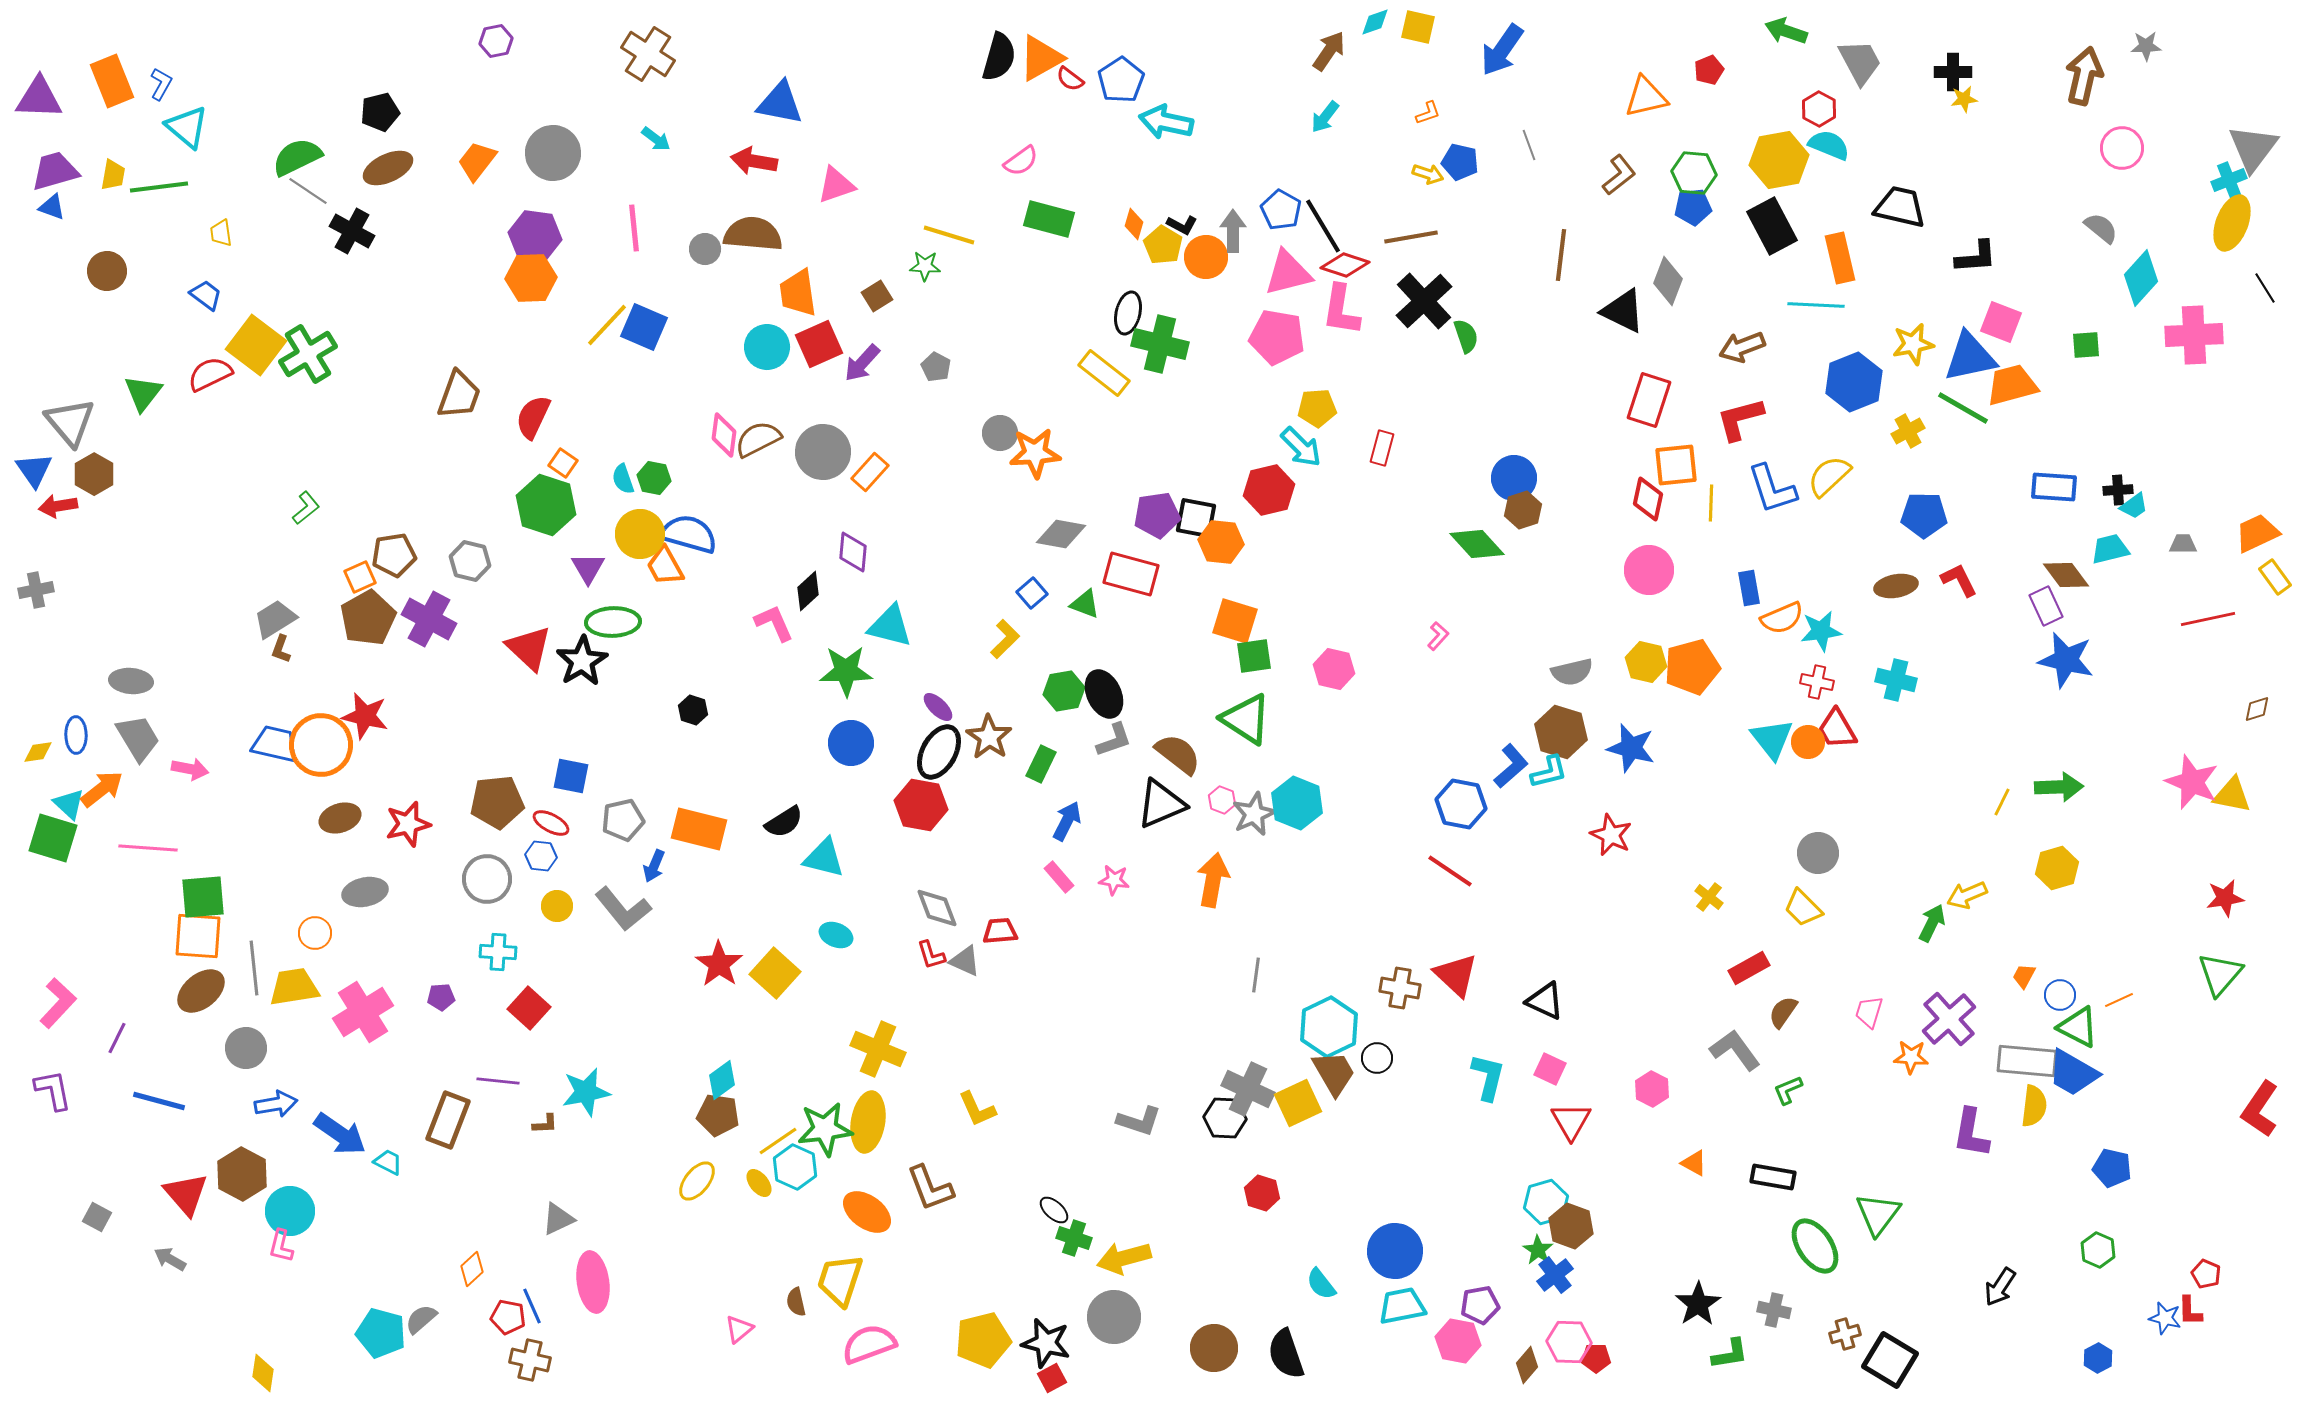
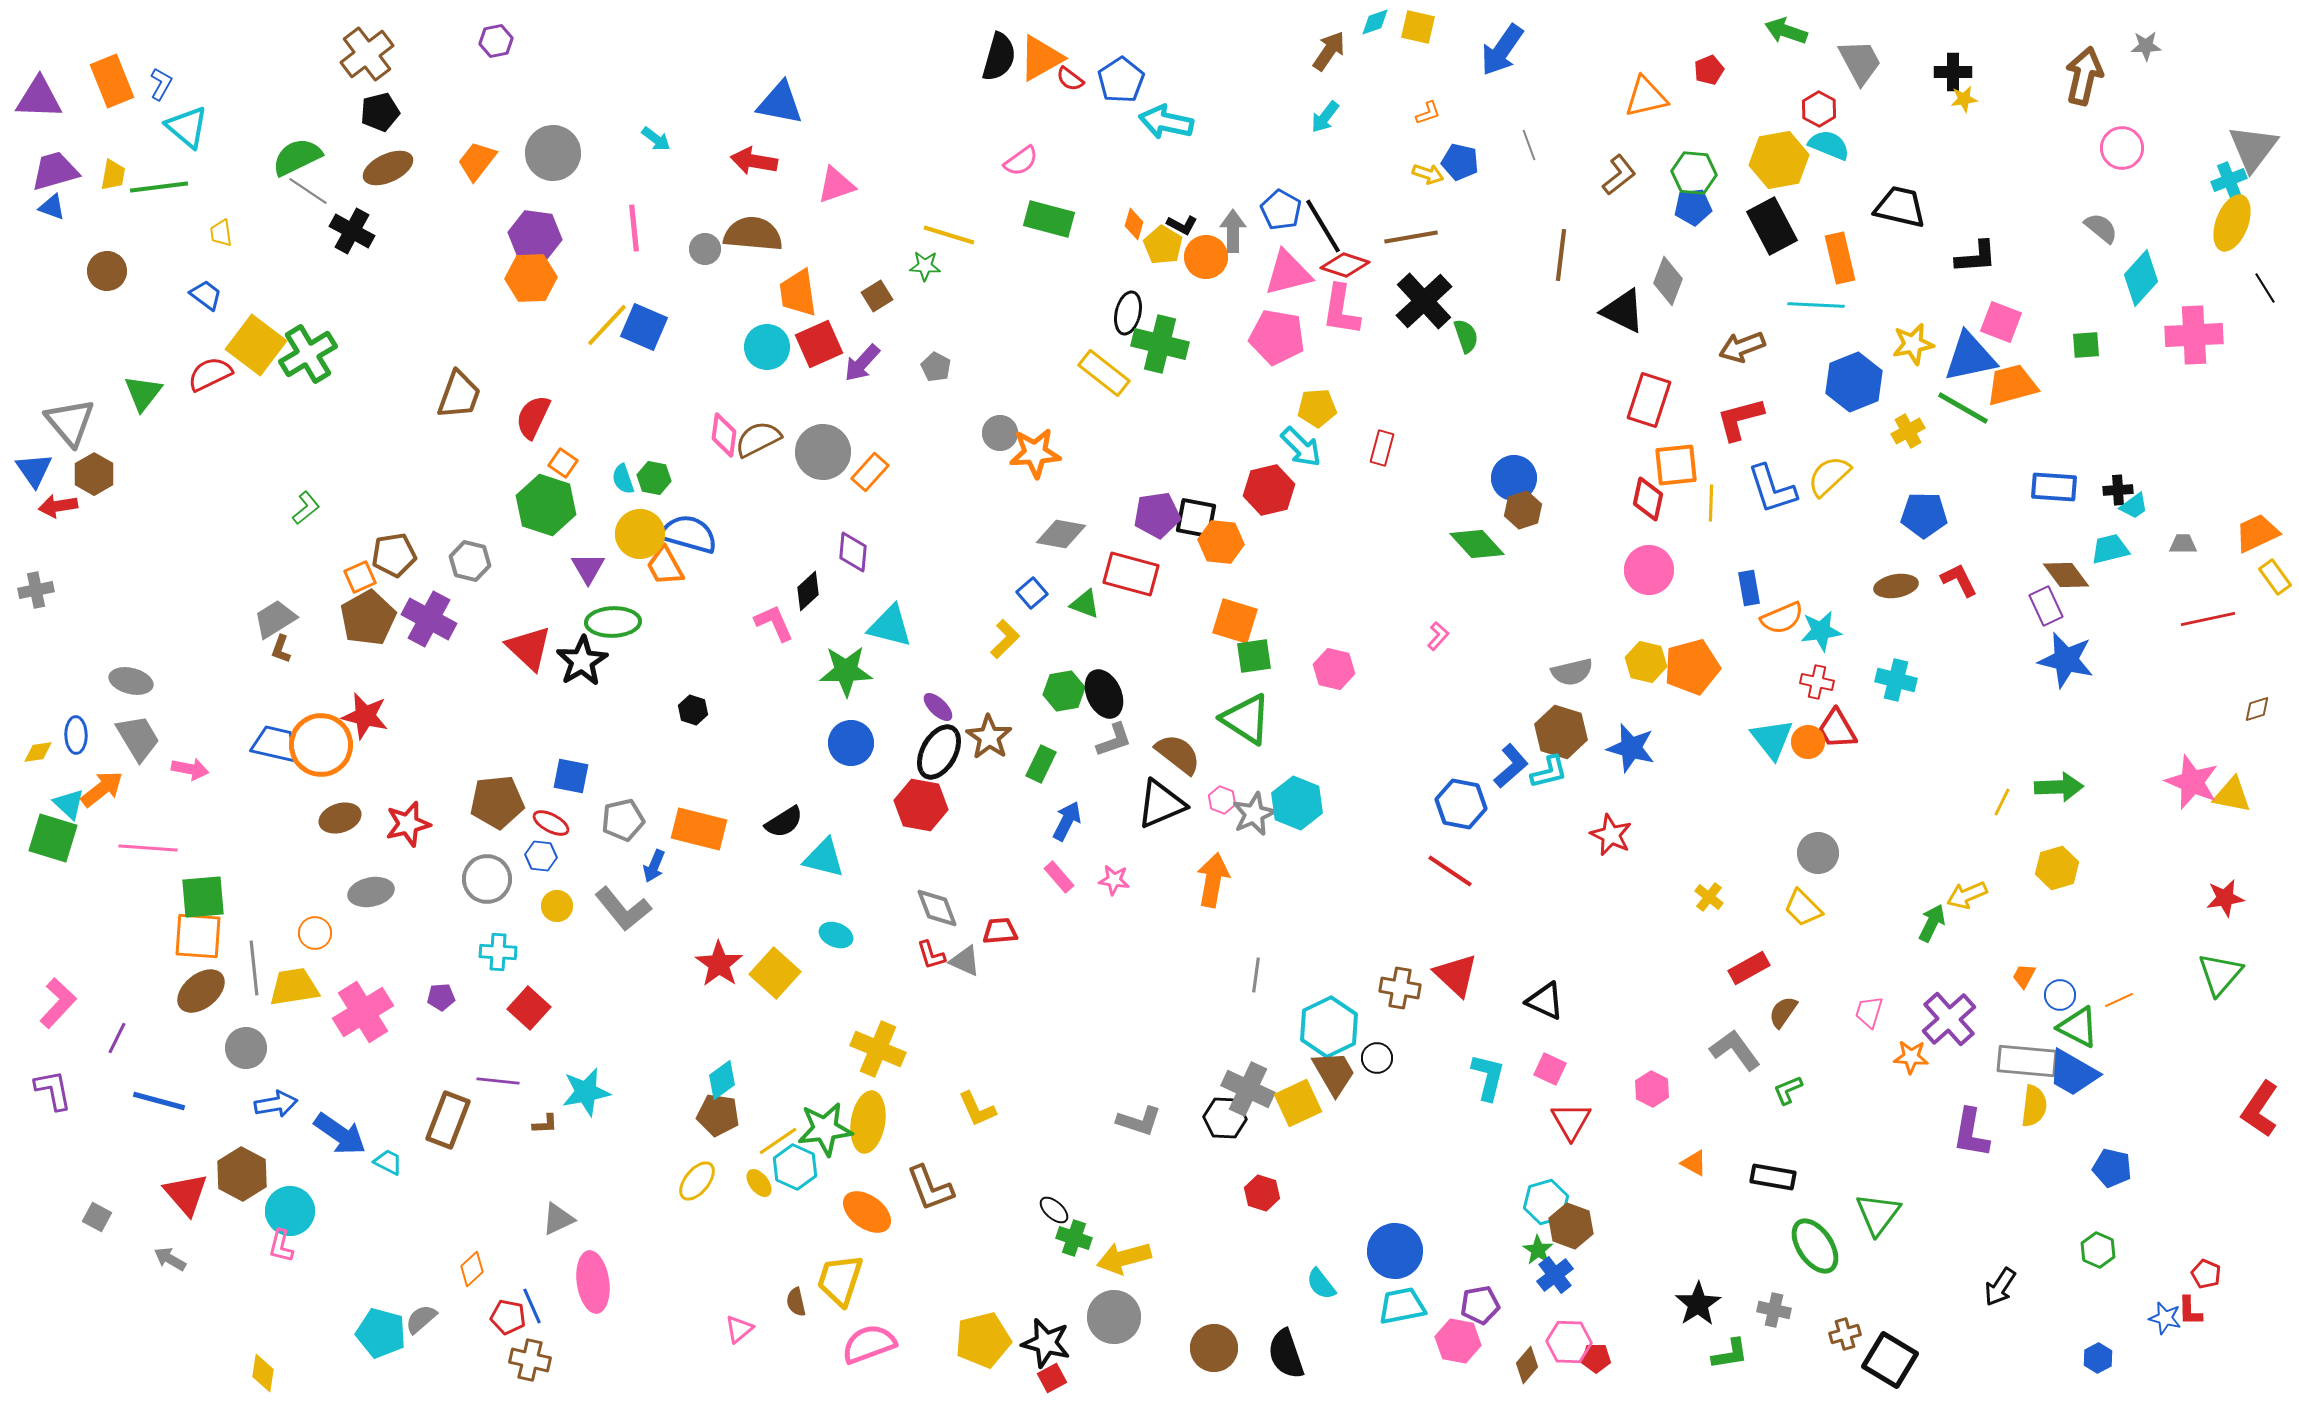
brown cross at (648, 54): moved 281 px left; rotated 20 degrees clockwise
gray ellipse at (131, 681): rotated 9 degrees clockwise
gray ellipse at (365, 892): moved 6 px right
